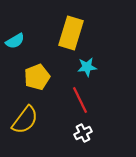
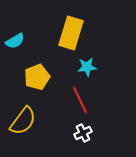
yellow semicircle: moved 2 px left, 1 px down
